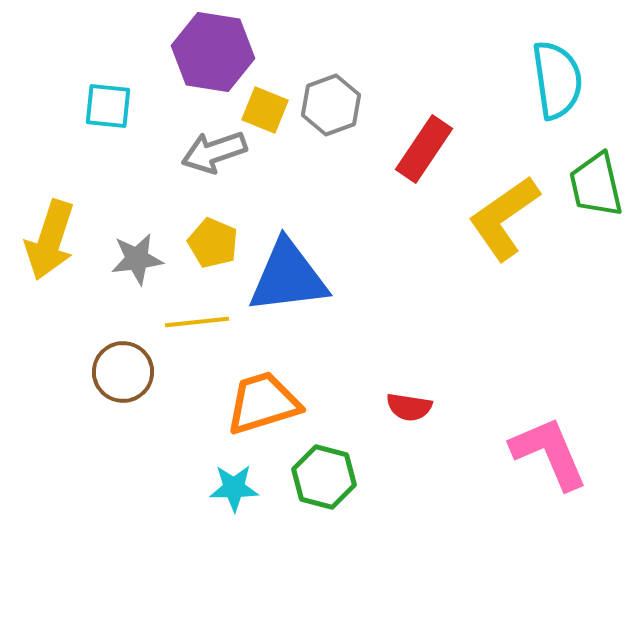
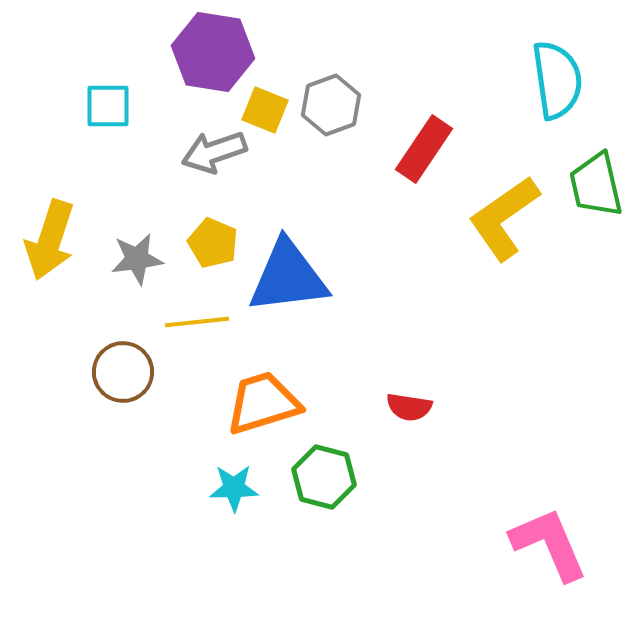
cyan square: rotated 6 degrees counterclockwise
pink L-shape: moved 91 px down
